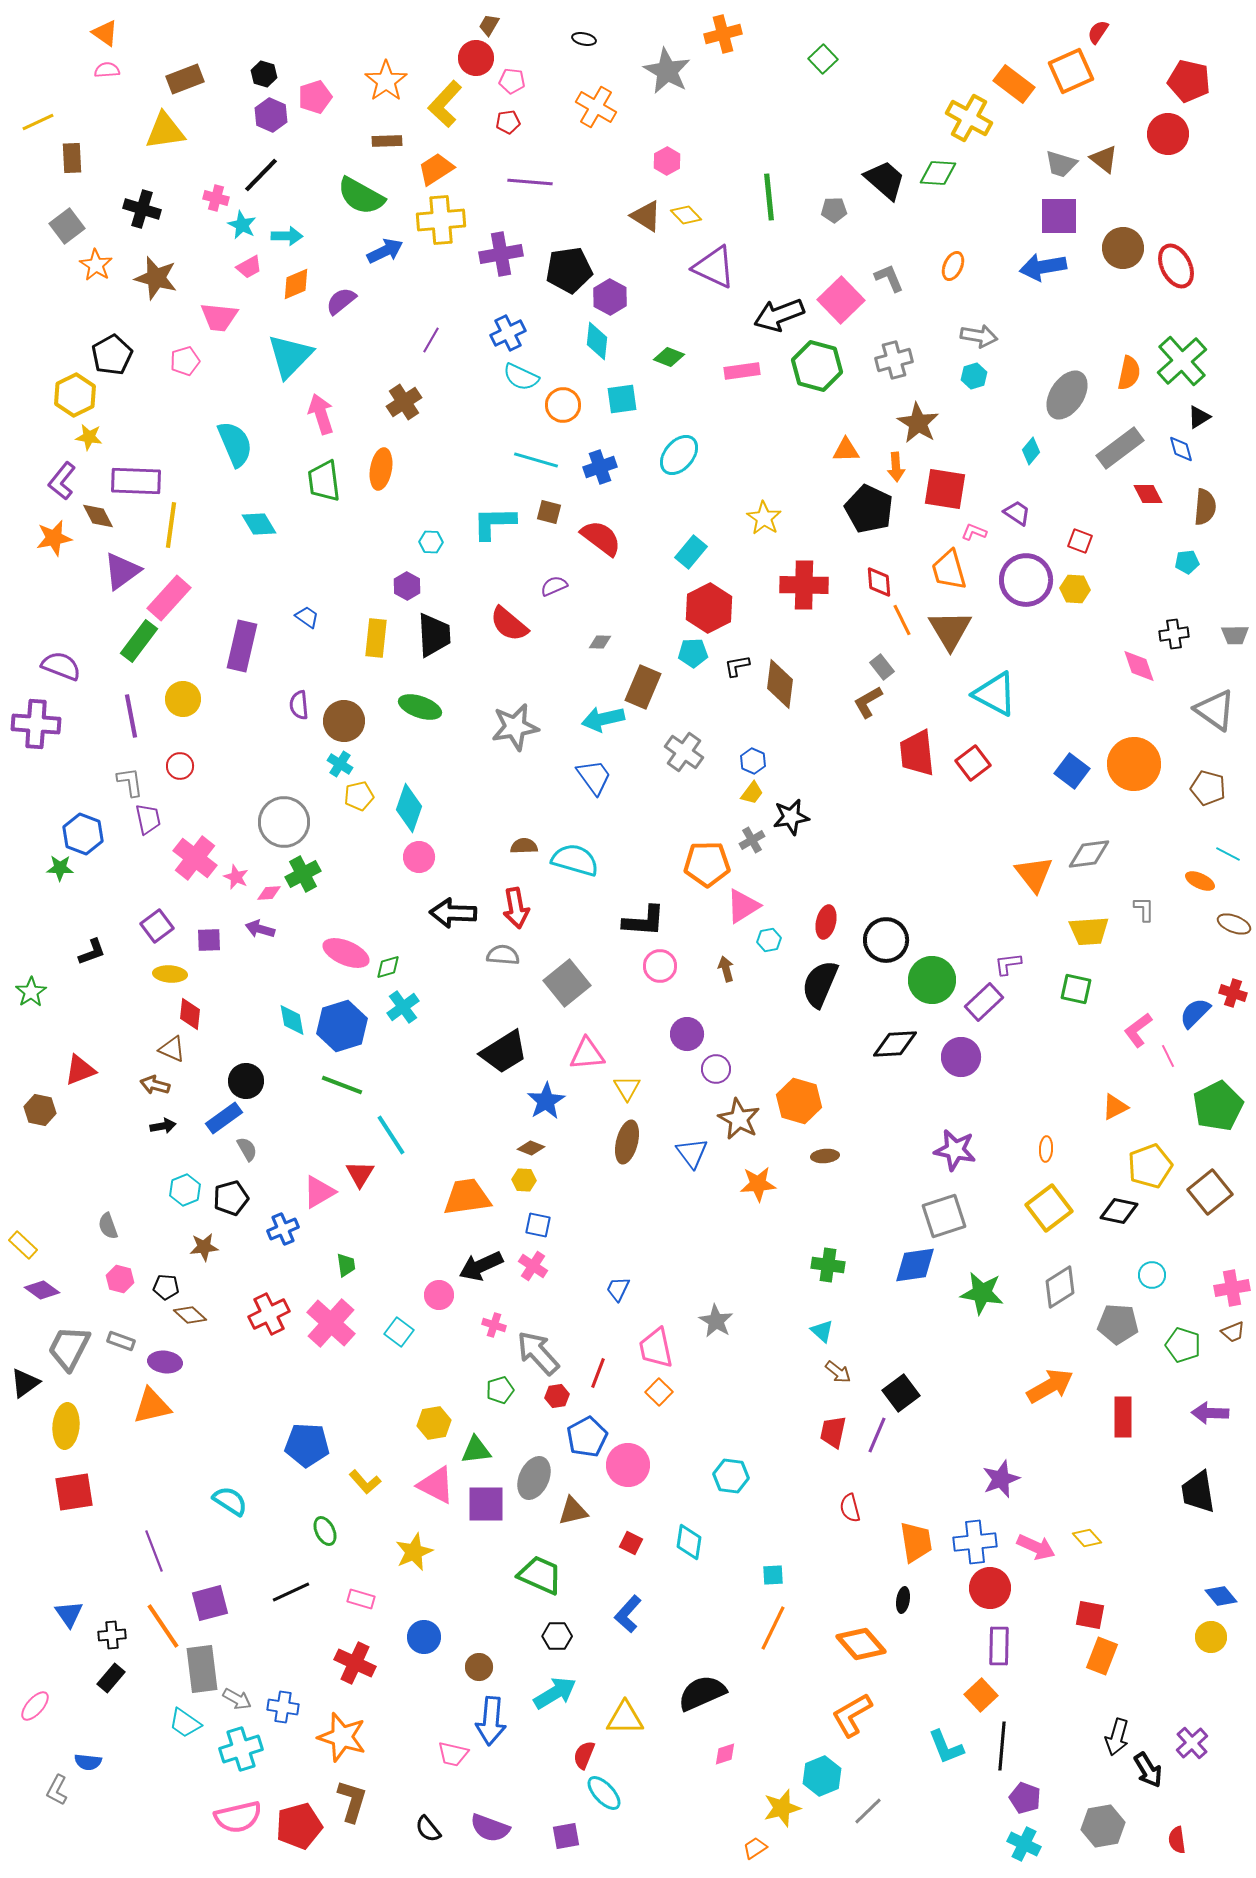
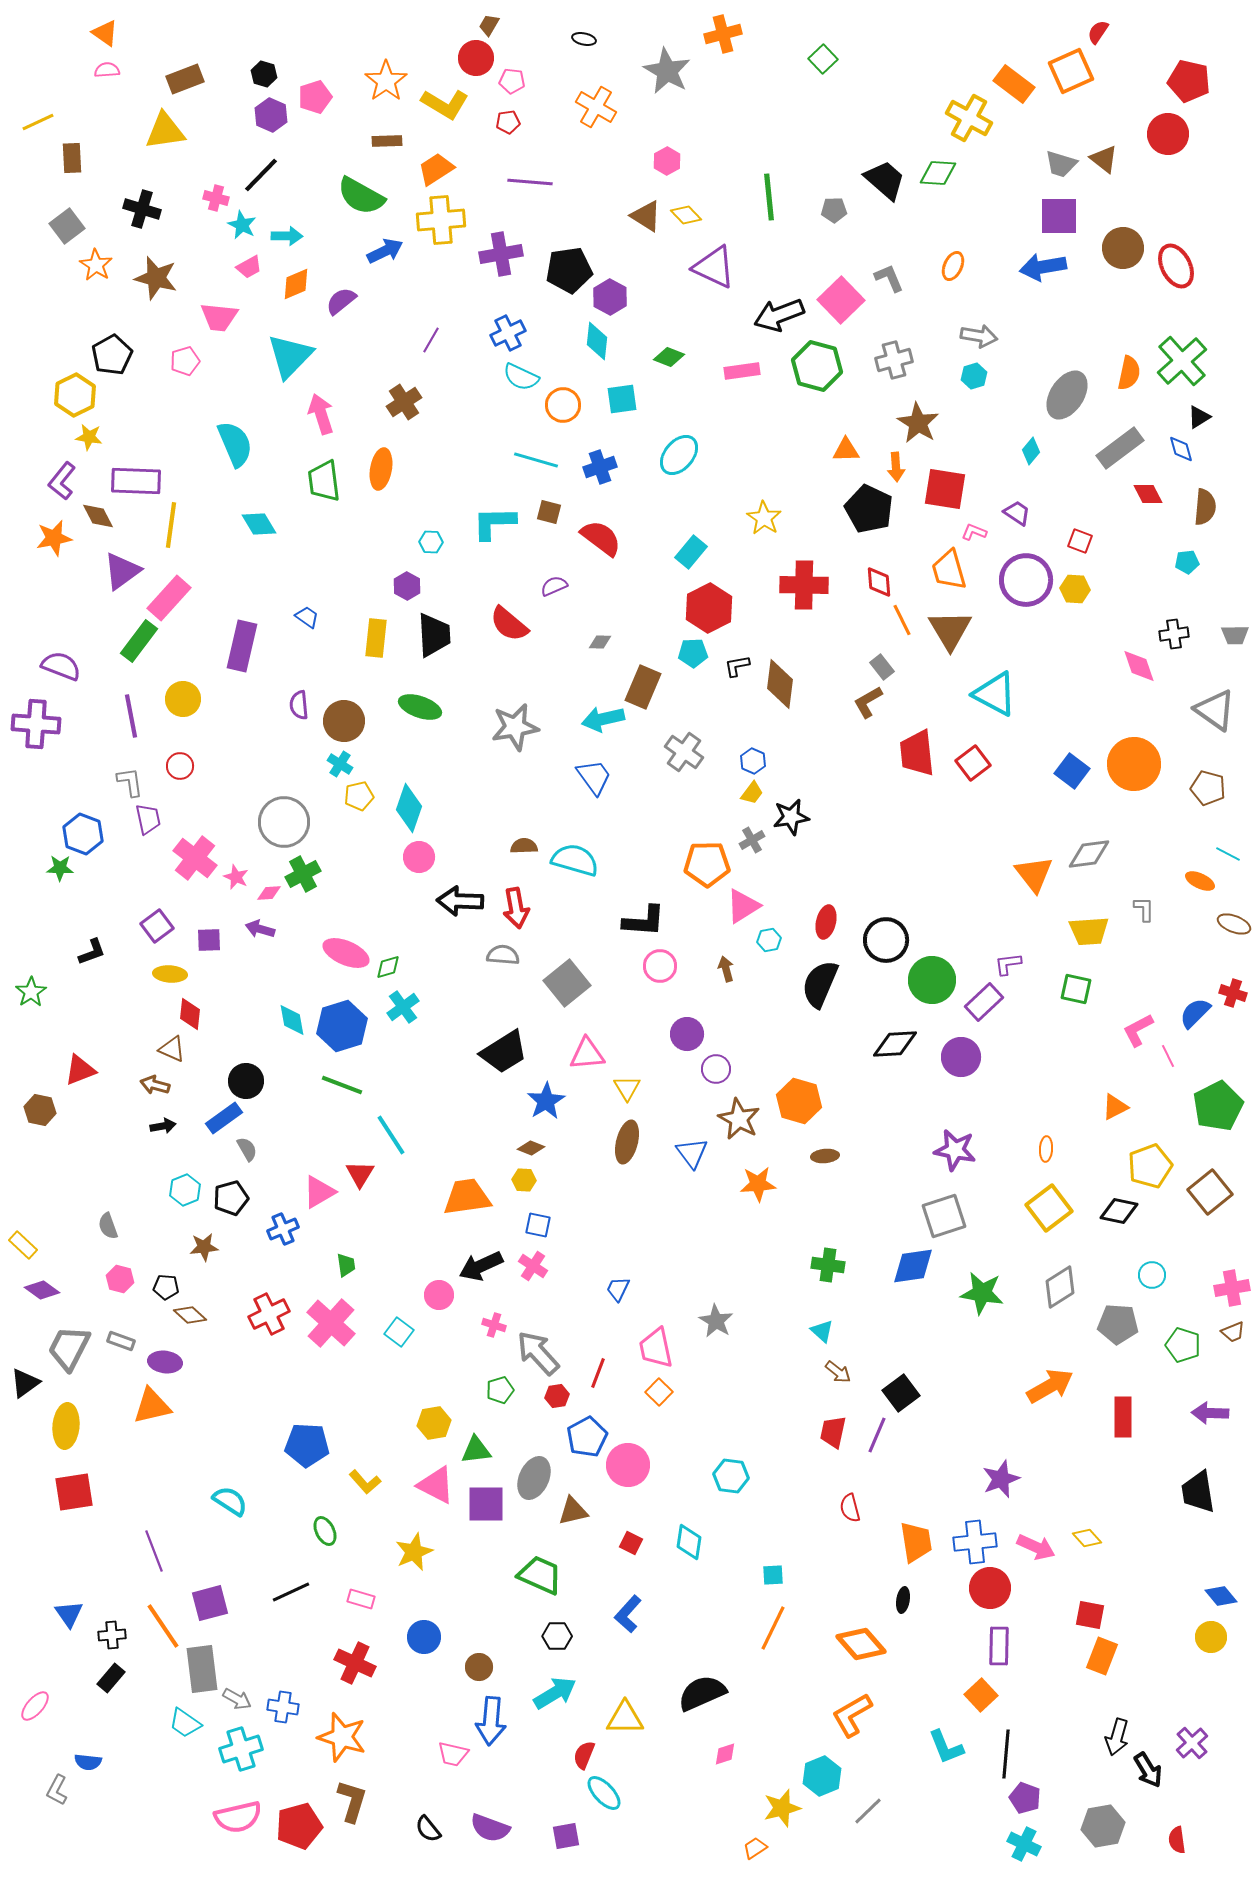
yellow L-shape at (445, 104): rotated 102 degrees counterclockwise
black arrow at (453, 913): moved 7 px right, 12 px up
pink L-shape at (1138, 1030): rotated 9 degrees clockwise
blue diamond at (915, 1265): moved 2 px left, 1 px down
black line at (1002, 1746): moved 4 px right, 8 px down
